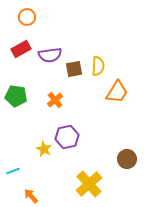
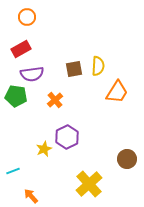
purple semicircle: moved 18 px left, 19 px down
purple hexagon: rotated 15 degrees counterclockwise
yellow star: rotated 21 degrees clockwise
